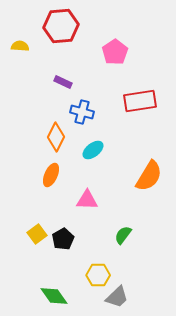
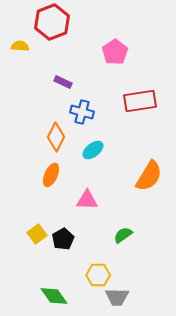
red hexagon: moved 9 px left, 4 px up; rotated 16 degrees counterclockwise
green semicircle: rotated 18 degrees clockwise
gray trapezoid: rotated 45 degrees clockwise
